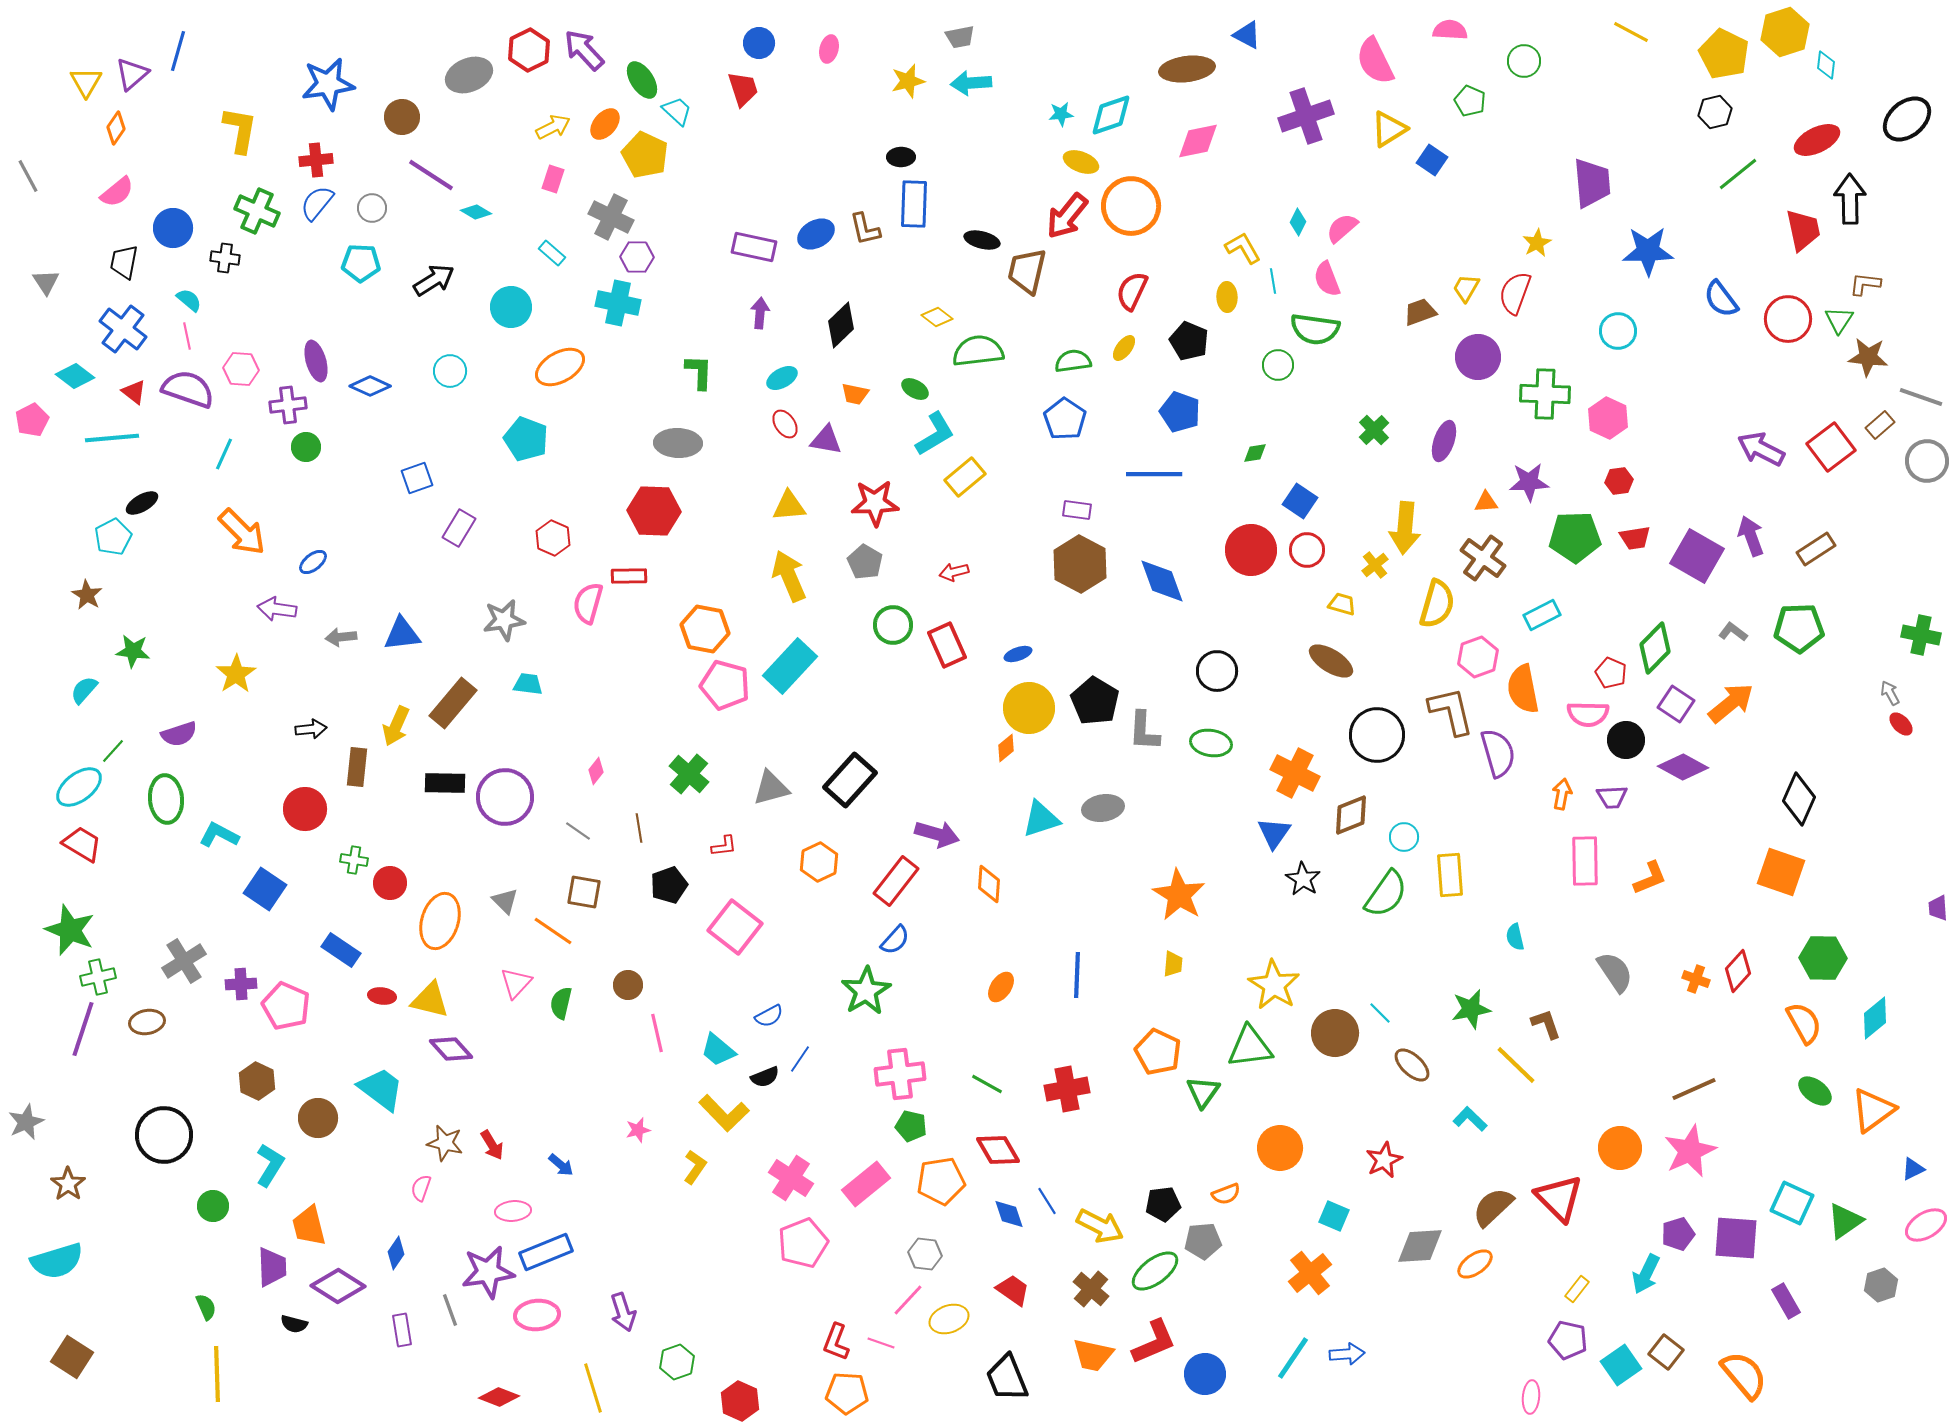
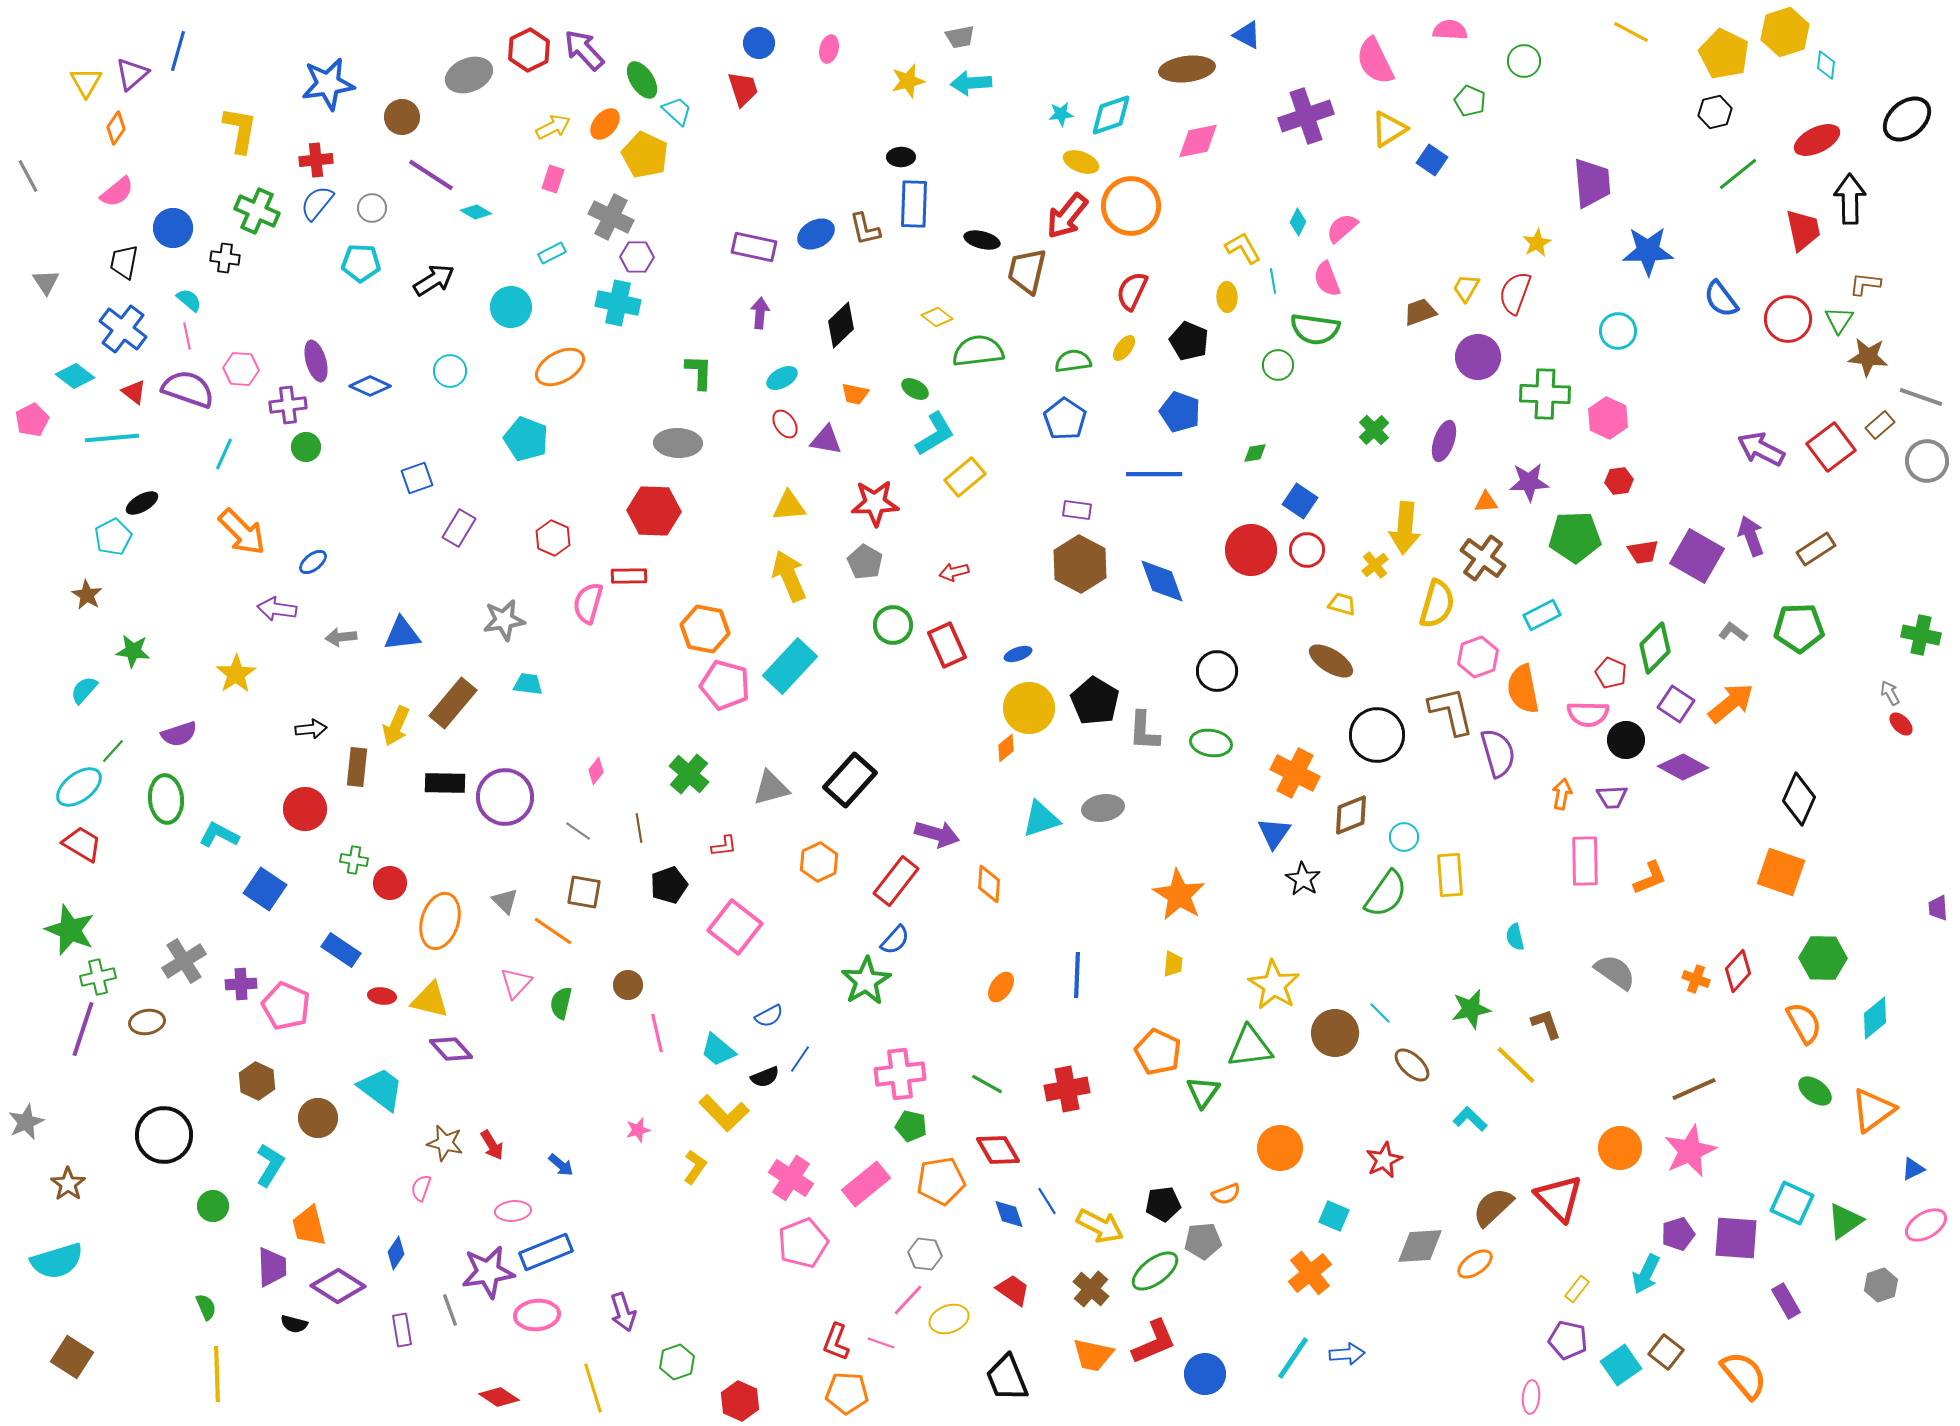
cyan rectangle at (552, 253): rotated 68 degrees counterclockwise
red trapezoid at (1635, 538): moved 8 px right, 14 px down
gray semicircle at (1615, 972): rotated 21 degrees counterclockwise
green star at (866, 991): moved 10 px up
red diamond at (499, 1397): rotated 12 degrees clockwise
